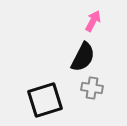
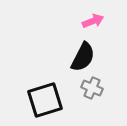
pink arrow: rotated 40 degrees clockwise
gray cross: rotated 15 degrees clockwise
